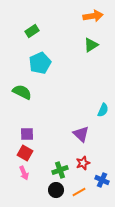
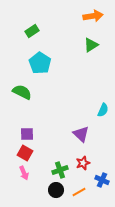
cyan pentagon: rotated 15 degrees counterclockwise
